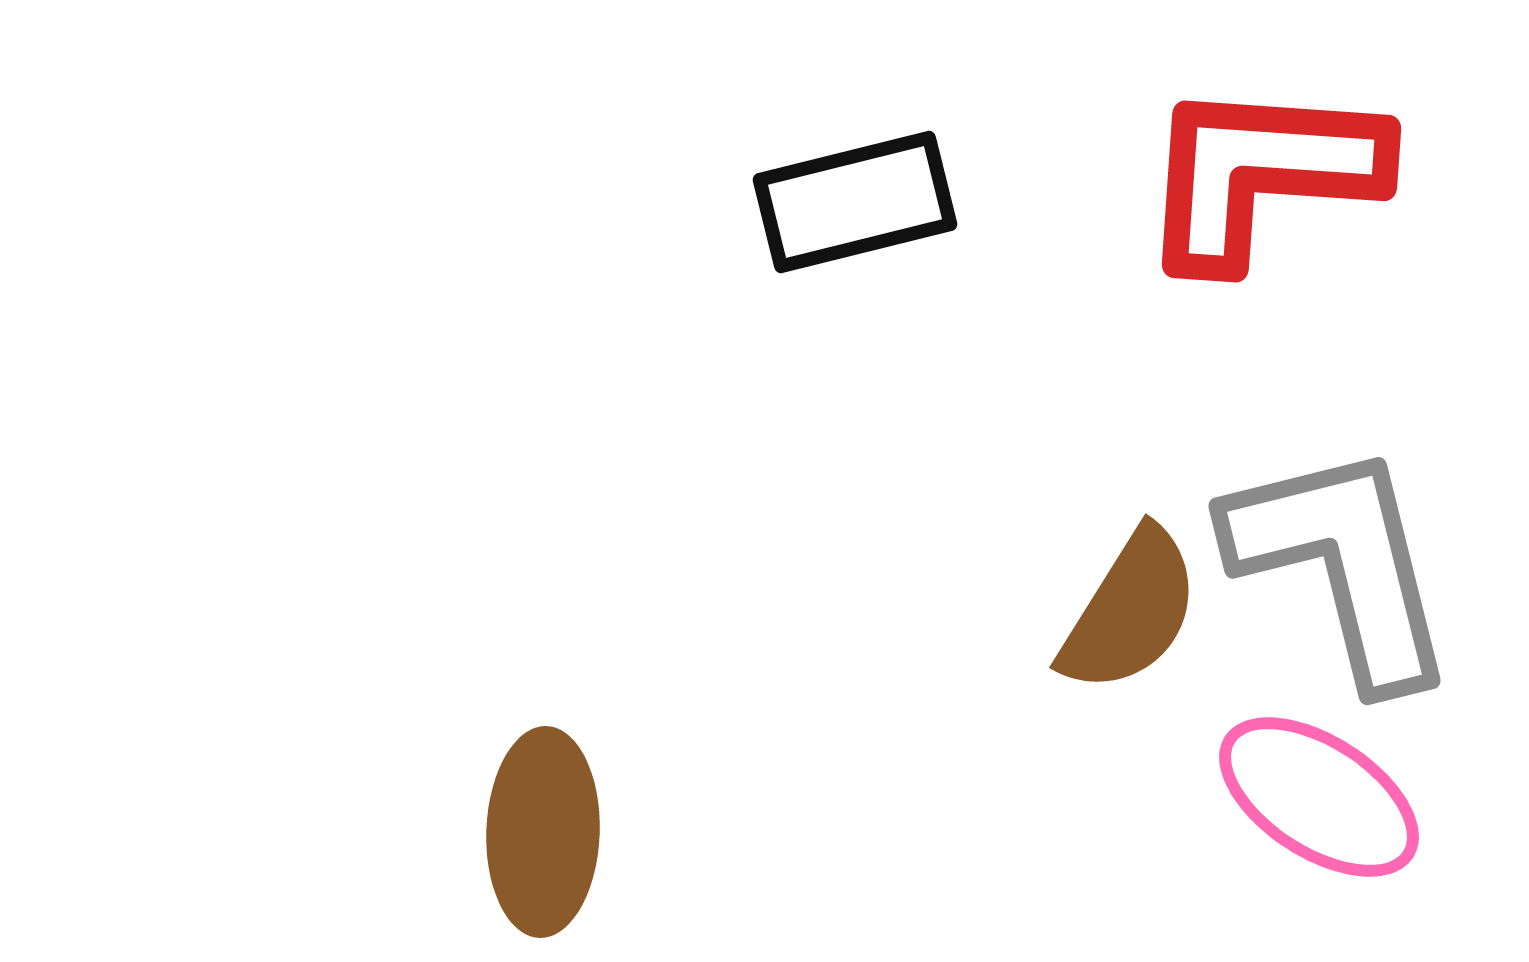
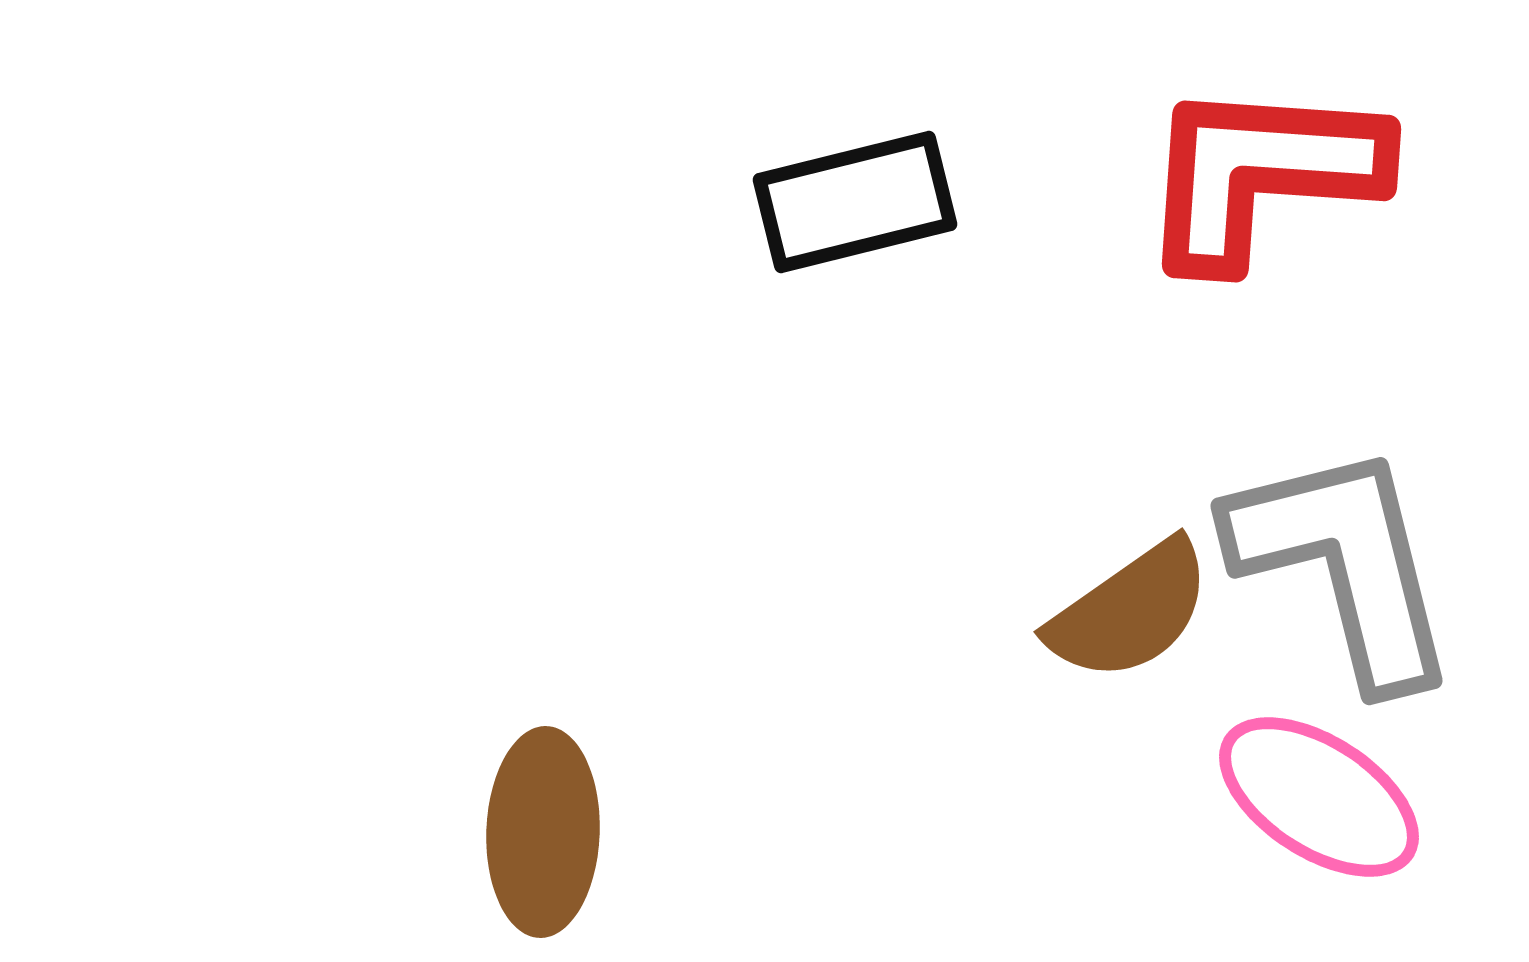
gray L-shape: moved 2 px right
brown semicircle: rotated 23 degrees clockwise
